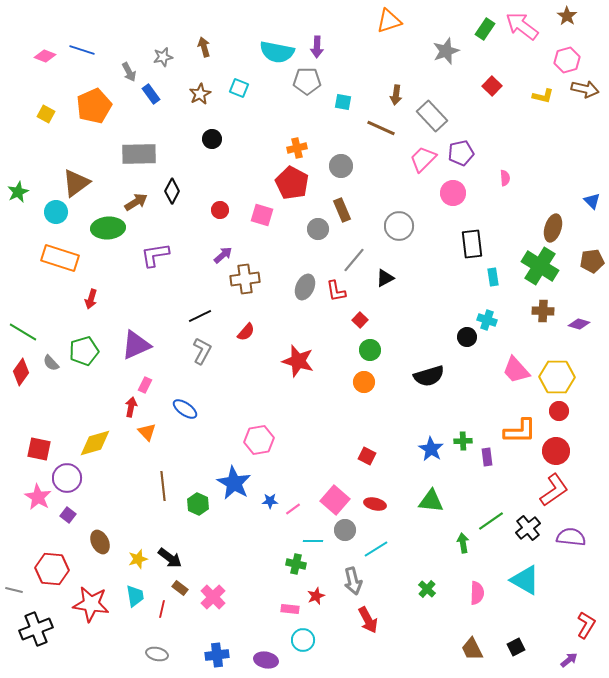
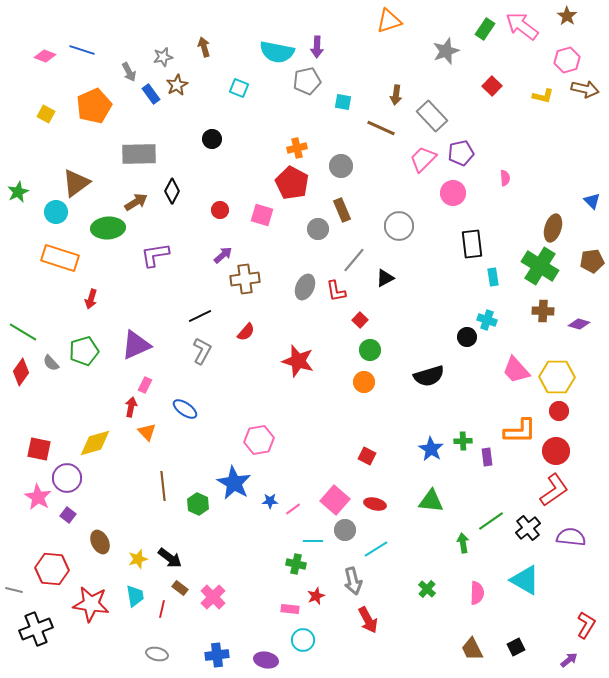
gray pentagon at (307, 81): rotated 12 degrees counterclockwise
brown star at (200, 94): moved 23 px left, 9 px up
